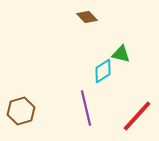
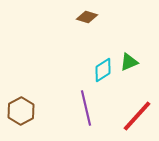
brown diamond: rotated 30 degrees counterclockwise
green triangle: moved 8 px right, 8 px down; rotated 36 degrees counterclockwise
cyan diamond: moved 1 px up
brown hexagon: rotated 12 degrees counterclockwise
